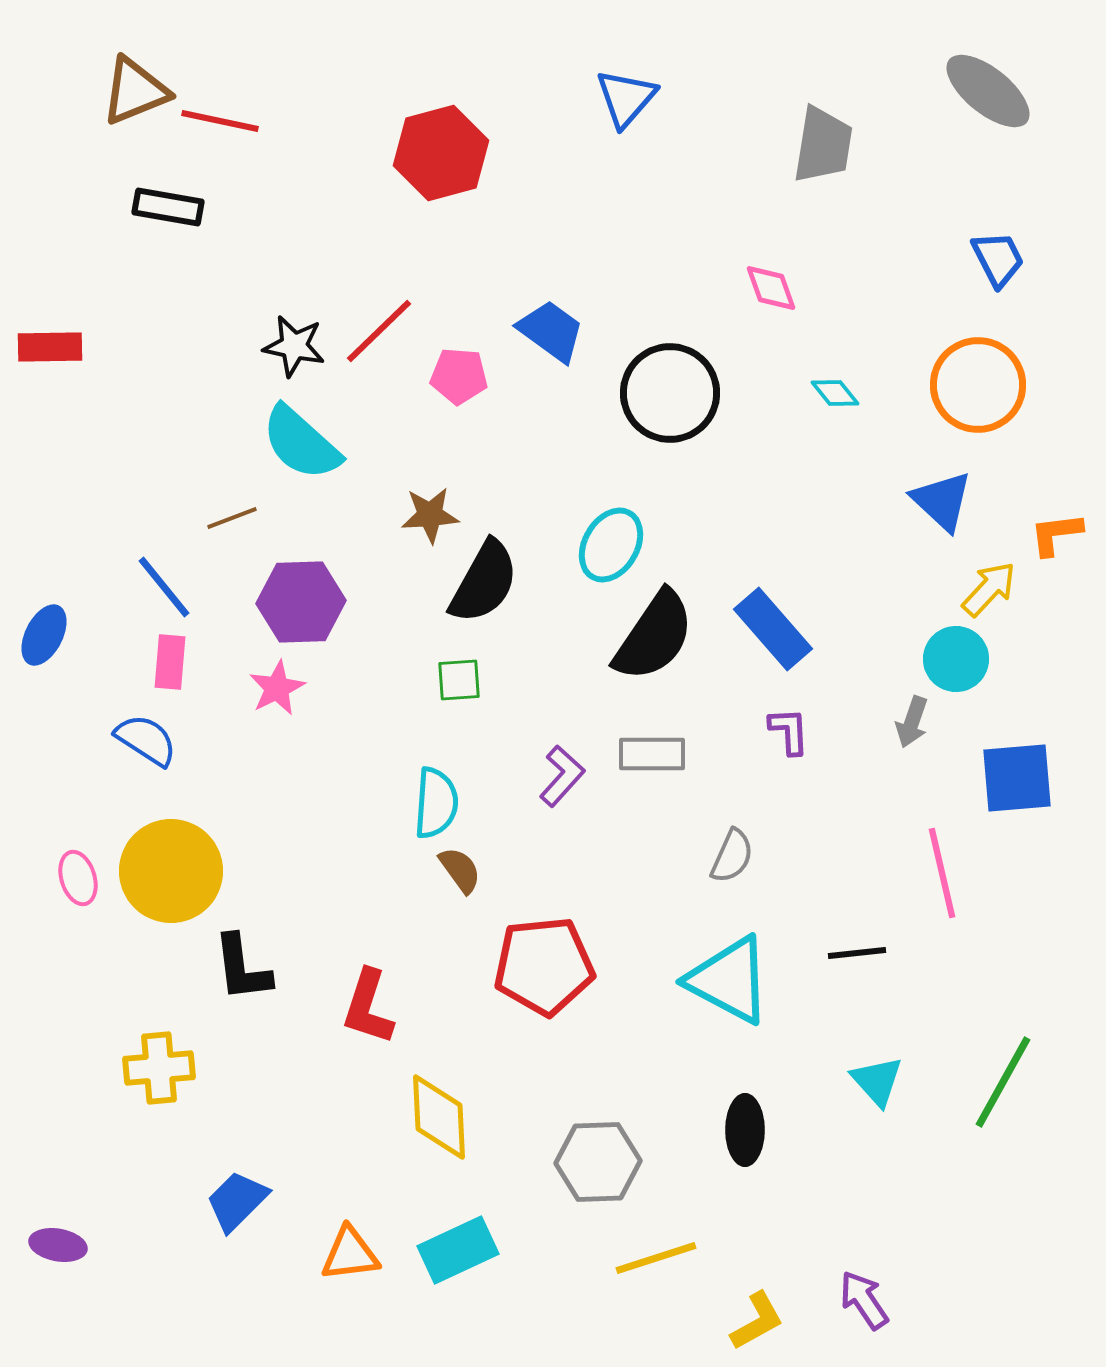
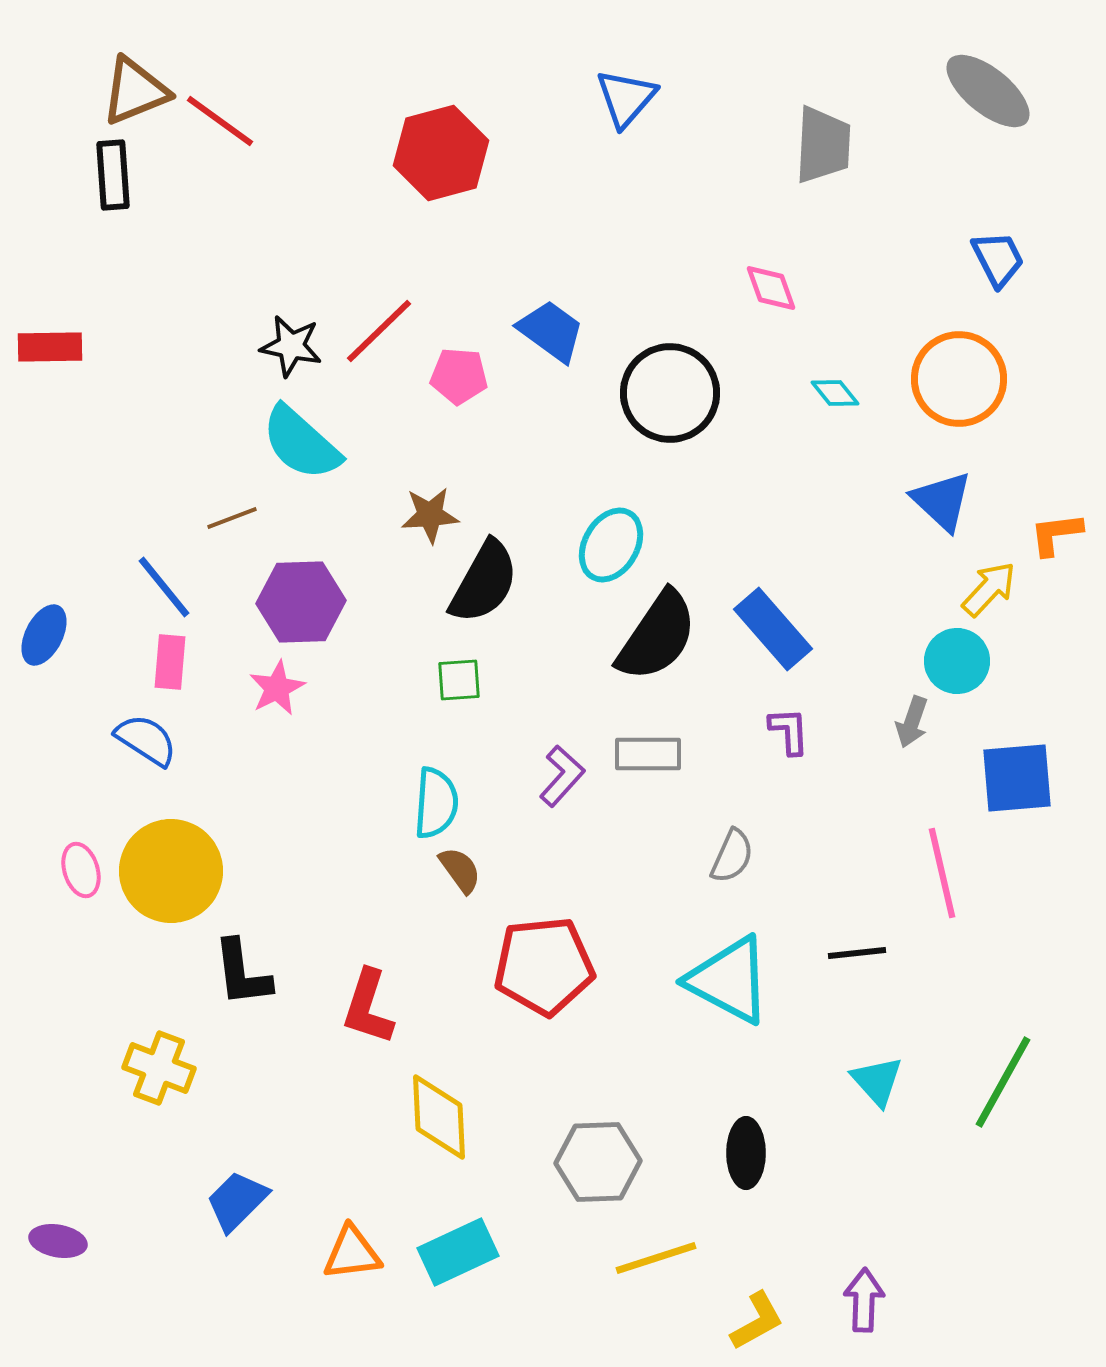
red line at (220, 121): rotated 24 degrees clockwise
gray trapezoid at (823, 145): rotated 6 degrees counterclockwise
black rectangle at (168, 207): moved 55 px left, 32 px up; rotated 76 degrees clockwise
black star at (294, 346): moved 3 px left
orange circle at (978, 385): moved 19 px left, 6 px up
black semicircle at (654, 636): moved 3 px right
cyan circle at (956, 659): moved 1 px right, 2 px down
gray rectangle at (652, 754): moved 4 px left
pink ellipse at (78, 878): moved 3 px right, 8 px up
black L-shape at (242, 968): moved 5 px down
yellow cross at (159, 1068): rotated 26 degrees clockwise
black ellipse at (745, 1130): moved 1 px right, 23 px down
purple ellipse at (58, 1245): moved 4 px up
cyan rectangle at (458, 1250): moved 2 px down
orange triangle at (350, 1254): moved 2 px right, 1 px up
purple arrow at (864, 1300): rotated 36 degrees clockwise
